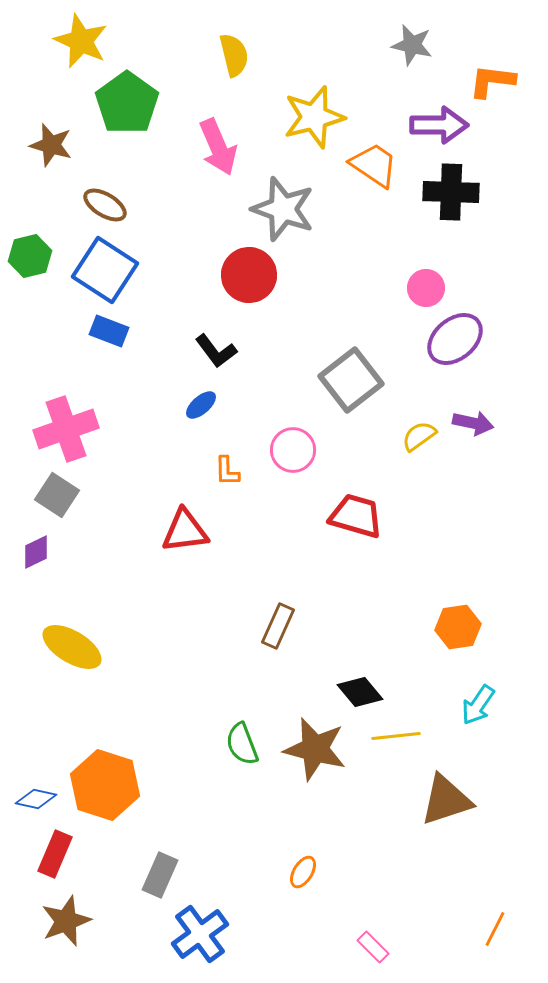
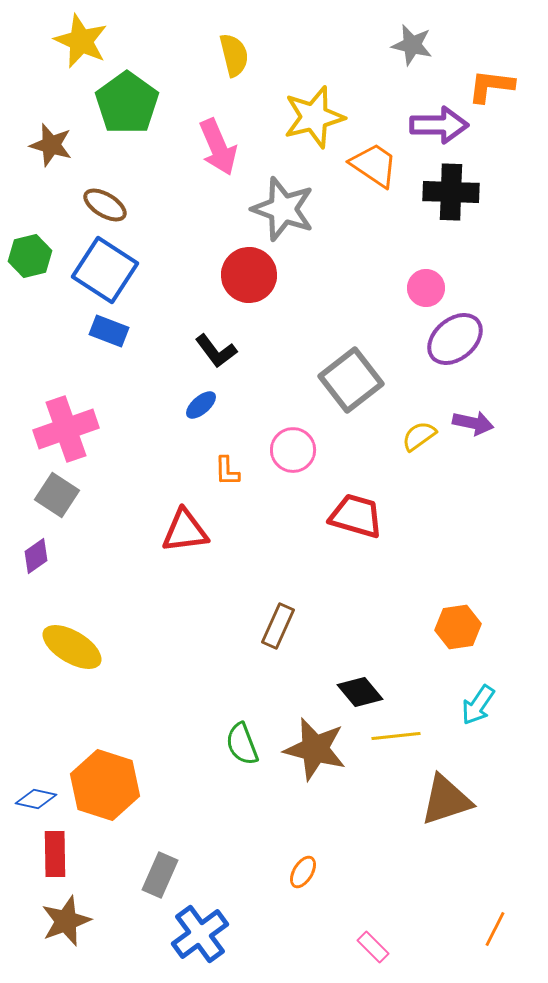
orange L-shape at (492, 81): moved 1 px left, 5 px down
purple diamond at (36, 552): moved 4 px down; rotated 9 degrees counterclockwise
red rectangle at (55, 854): rotated 24 degrees counterclockwise
